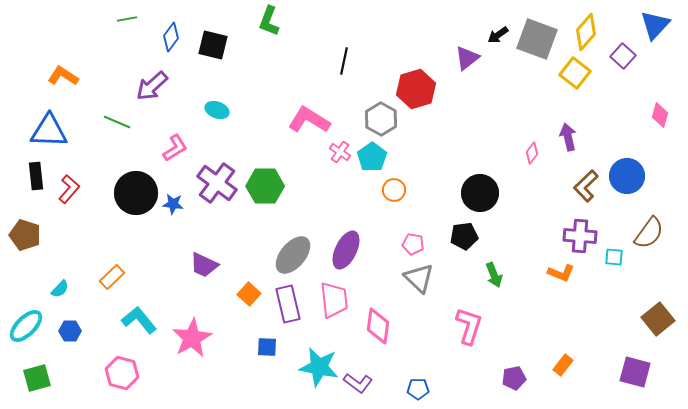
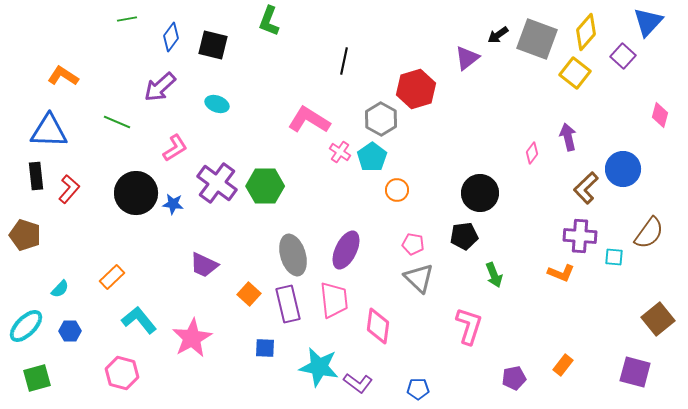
blue triangle at (655, 25): moved 7 px left, 3 px up
purple arrow at (152, 86): moved 8 px right, 1 px down
cyan ellipse at (217, 110): moved 6 px up
blue circle at (627, 176): moved 4 px left, 7 px up
brown L-shape at (586, 186): moved 2 px down
orange circle at (394, 190): moved 3 px right
gray ellipse at (293, 255): rotated 57 degrees counterclockwise
blue square at (267, 347): moved 2 px left, 1 px down
